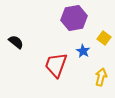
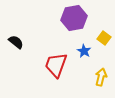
blue star: moved 1 px right
